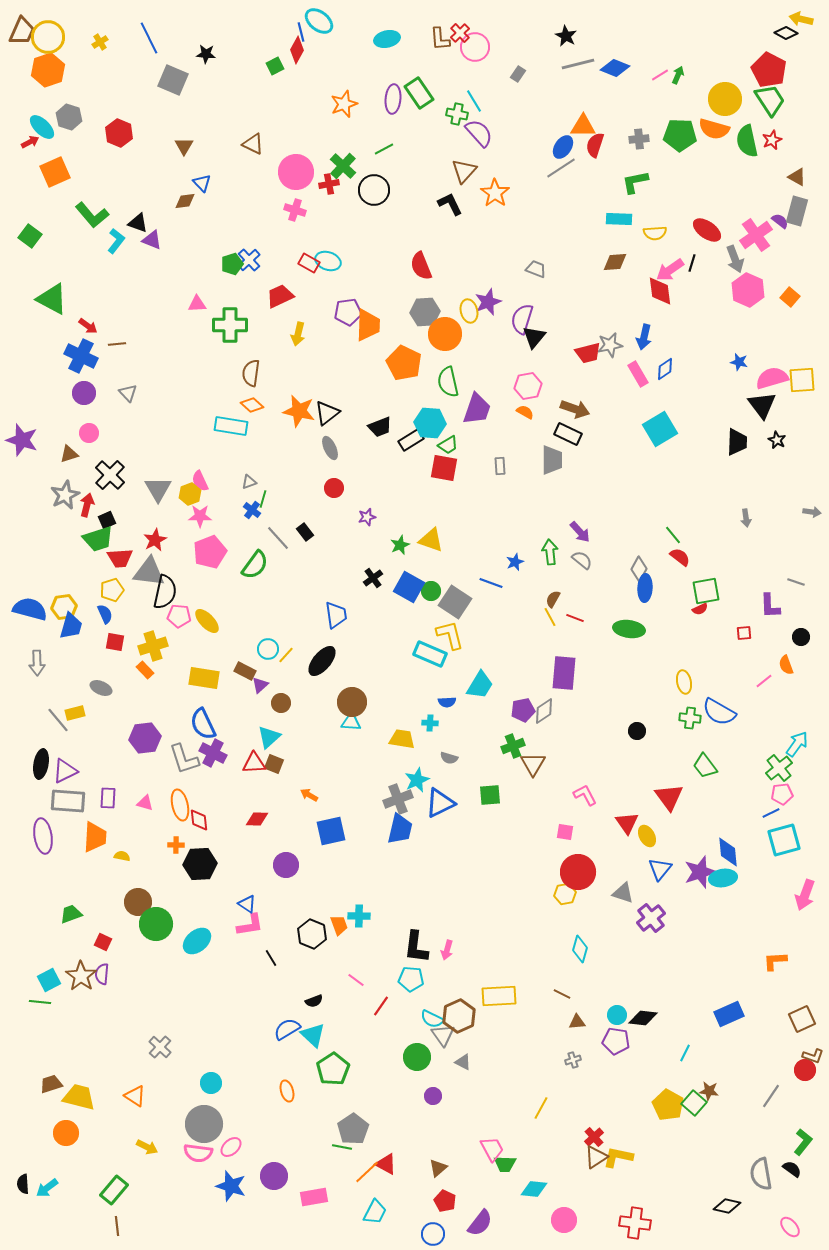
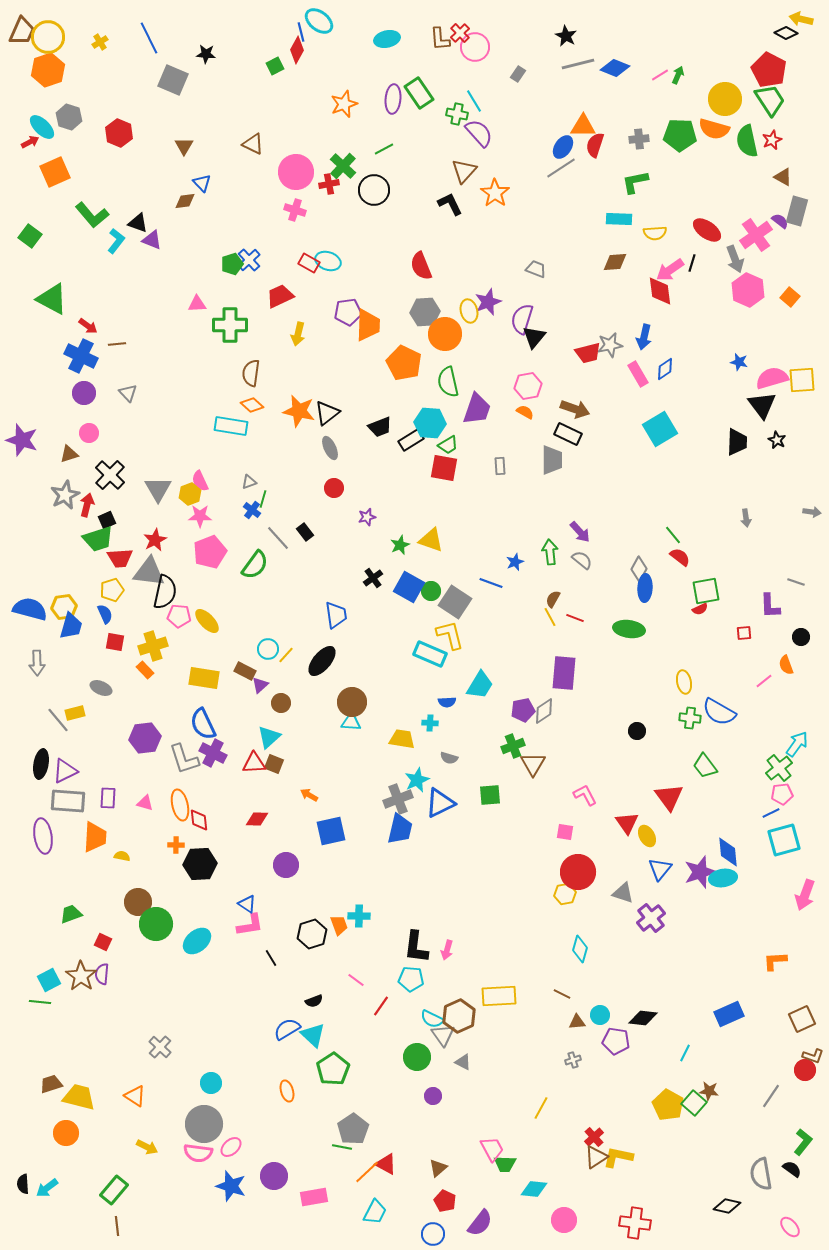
brown triangle at (797, 177): moved 14 px left
black hexagon at (312, 934): rotated 20 degrees clockwise
cyan circle at (617, 1015): moved 17 px left
